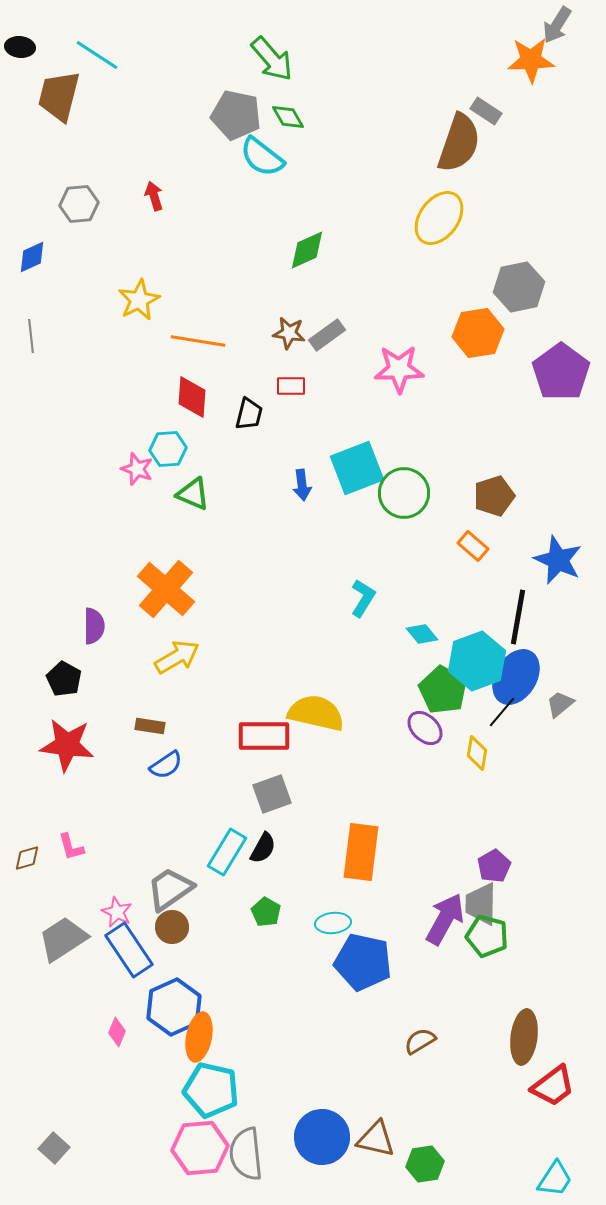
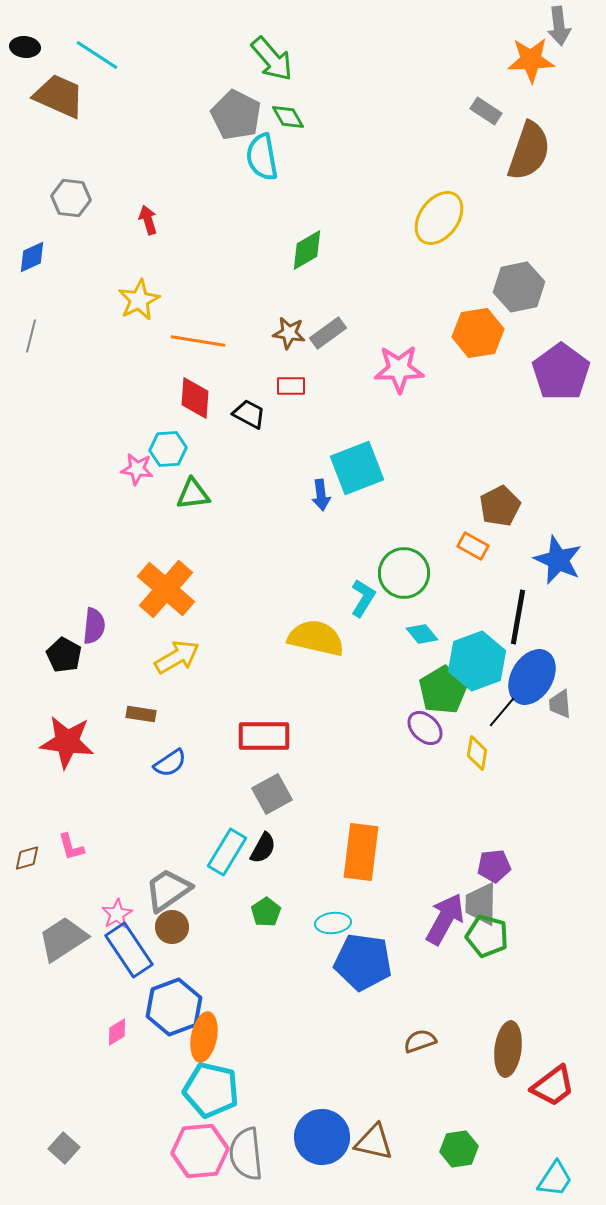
gray arrow at (557, 25): moved 2 px right, 1 px down; rotated 39 degrees counterclockwise
black ellipse at (20, 47): moved 5 px right
brown trapezoid at (59, 96): rotated 100 degrees clockwise
gray pentagon at (236, 115): rotated 15 degrees clockwise
brown semicircle at (459, 143): moved 70 px right, 8 px down
cyan semicircle at (262, 157): rotated 42 degrees clockwise
red arrow at (154, 196): moved 6 px left, 24 px down
gray hexagon at (79, 204): moved 8 px left, 6 px up; rotated 12 degrees clockwise
green diamond at (307, 250): rotated 6 degrees counterclockwise
gray rectangle at (327, 335): moved 1 px right, 2 px up
gray line at (31, 336): rotated 20 degrees clockwise
red diamond at (192, 397): moved 3 px right, 1 px down
black trapezoid at (249, 414): rotated 76 degrees counterclockwise
pink star at (137, 469): rotated 12 degrees counterclockwise
blue arrow at (302, 485): moved 19 px right, 10 px down
green circle at (404, 493): moved 80 px down
green triangle at (193, 494): rotated 30 degrees counterclockwise
brown pentagon at (494, 496): moved 6 px right, 10 px down; rotated 9 degrees counterclockwise
orange rectangle at (473, 546): rotated 12 degrees counterclockwise
purple semicircle at (94, 626): rotated 6 degrees clockwise
blue ellipse at (516, 677): moved 16 px right
black pentagon at (64, 679): moved 24 px up
green pentagon at (443, 690): rotated 12 degrees clockwise
gray trapezoid at (560, 704): rotated 56 degrees counterclockwise
yellow semicircle at (316, 713): moved 75 px up
brown rectangle at (150, 726): moved 9 px left, 12 px up
red star at (67, 745): moved 3 px up
blue semicircle at (166, 765): moved 4 px right, 2 px up
gray square at (272, 794): rotated 9 degrees counterclockwise
purple pentagon at (494, 866): rotated 24 degrees clockwise
gray trapezoid at (170, 889): moved 2 px left, 1 px down
pink star at (117, 912): moved 2 px down; rotated 16 degrees clockwise
green pentagon at (266, 912): rotated 8 degrees clockwise
blue pentagon at (363, 962): rotated 4 degrees counterclockwise
blue hexagon at (174, 1007): rotated 4 degrees clockwise
pink diamond at (117, 1032): rotated 36 degrees clockwise
orange ellipse at (199, 1037): moved 5 px right
brown ellipse at (524, 1037): moved 16 px left, 12 px down
brown semicircle at (420, 1041): rotated 12 degrees clockwise
brown triangle at (376, 1139): moved 2 px left, 3 px down
gray square at (54, 1148): moved 10 px right
pink hexagon at (200, 1148): moved 3 px down
green hexagon at (425, 1164): moved 34 px right, 15 px up
